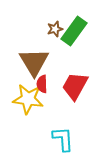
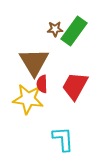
brown star: rotated 14 degrees clockwise
